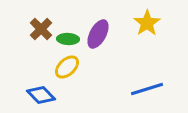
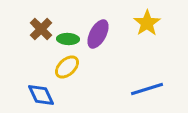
blue diamond: rotated 20 degrees clockwise
